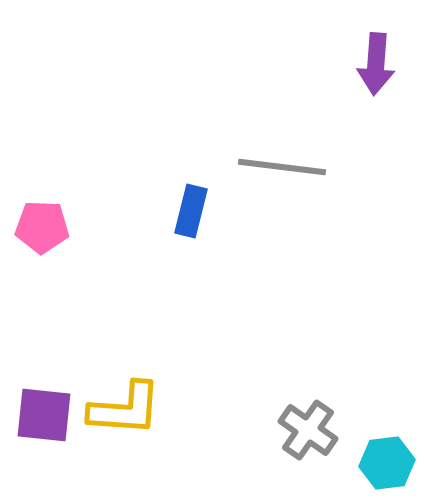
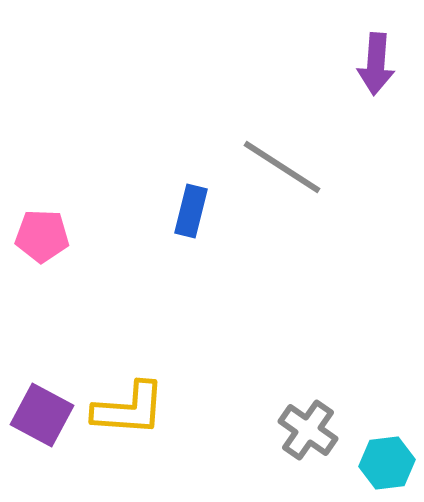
gray line: rotated 26 degrees clockwise
pink pentagon: moved 9 px down
yellow L-shape: moved 4 px right
purple square: moved 2 px left; rotated 22 degrees clockwise
